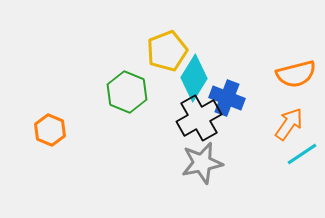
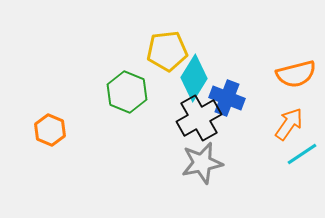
yellow pentagon: rotated 15 degrees clockwise
